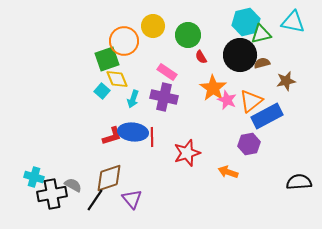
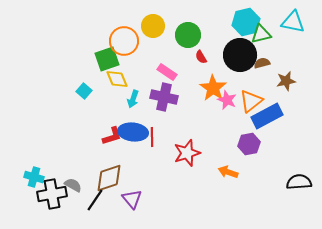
cyan square: moved 18 px left
